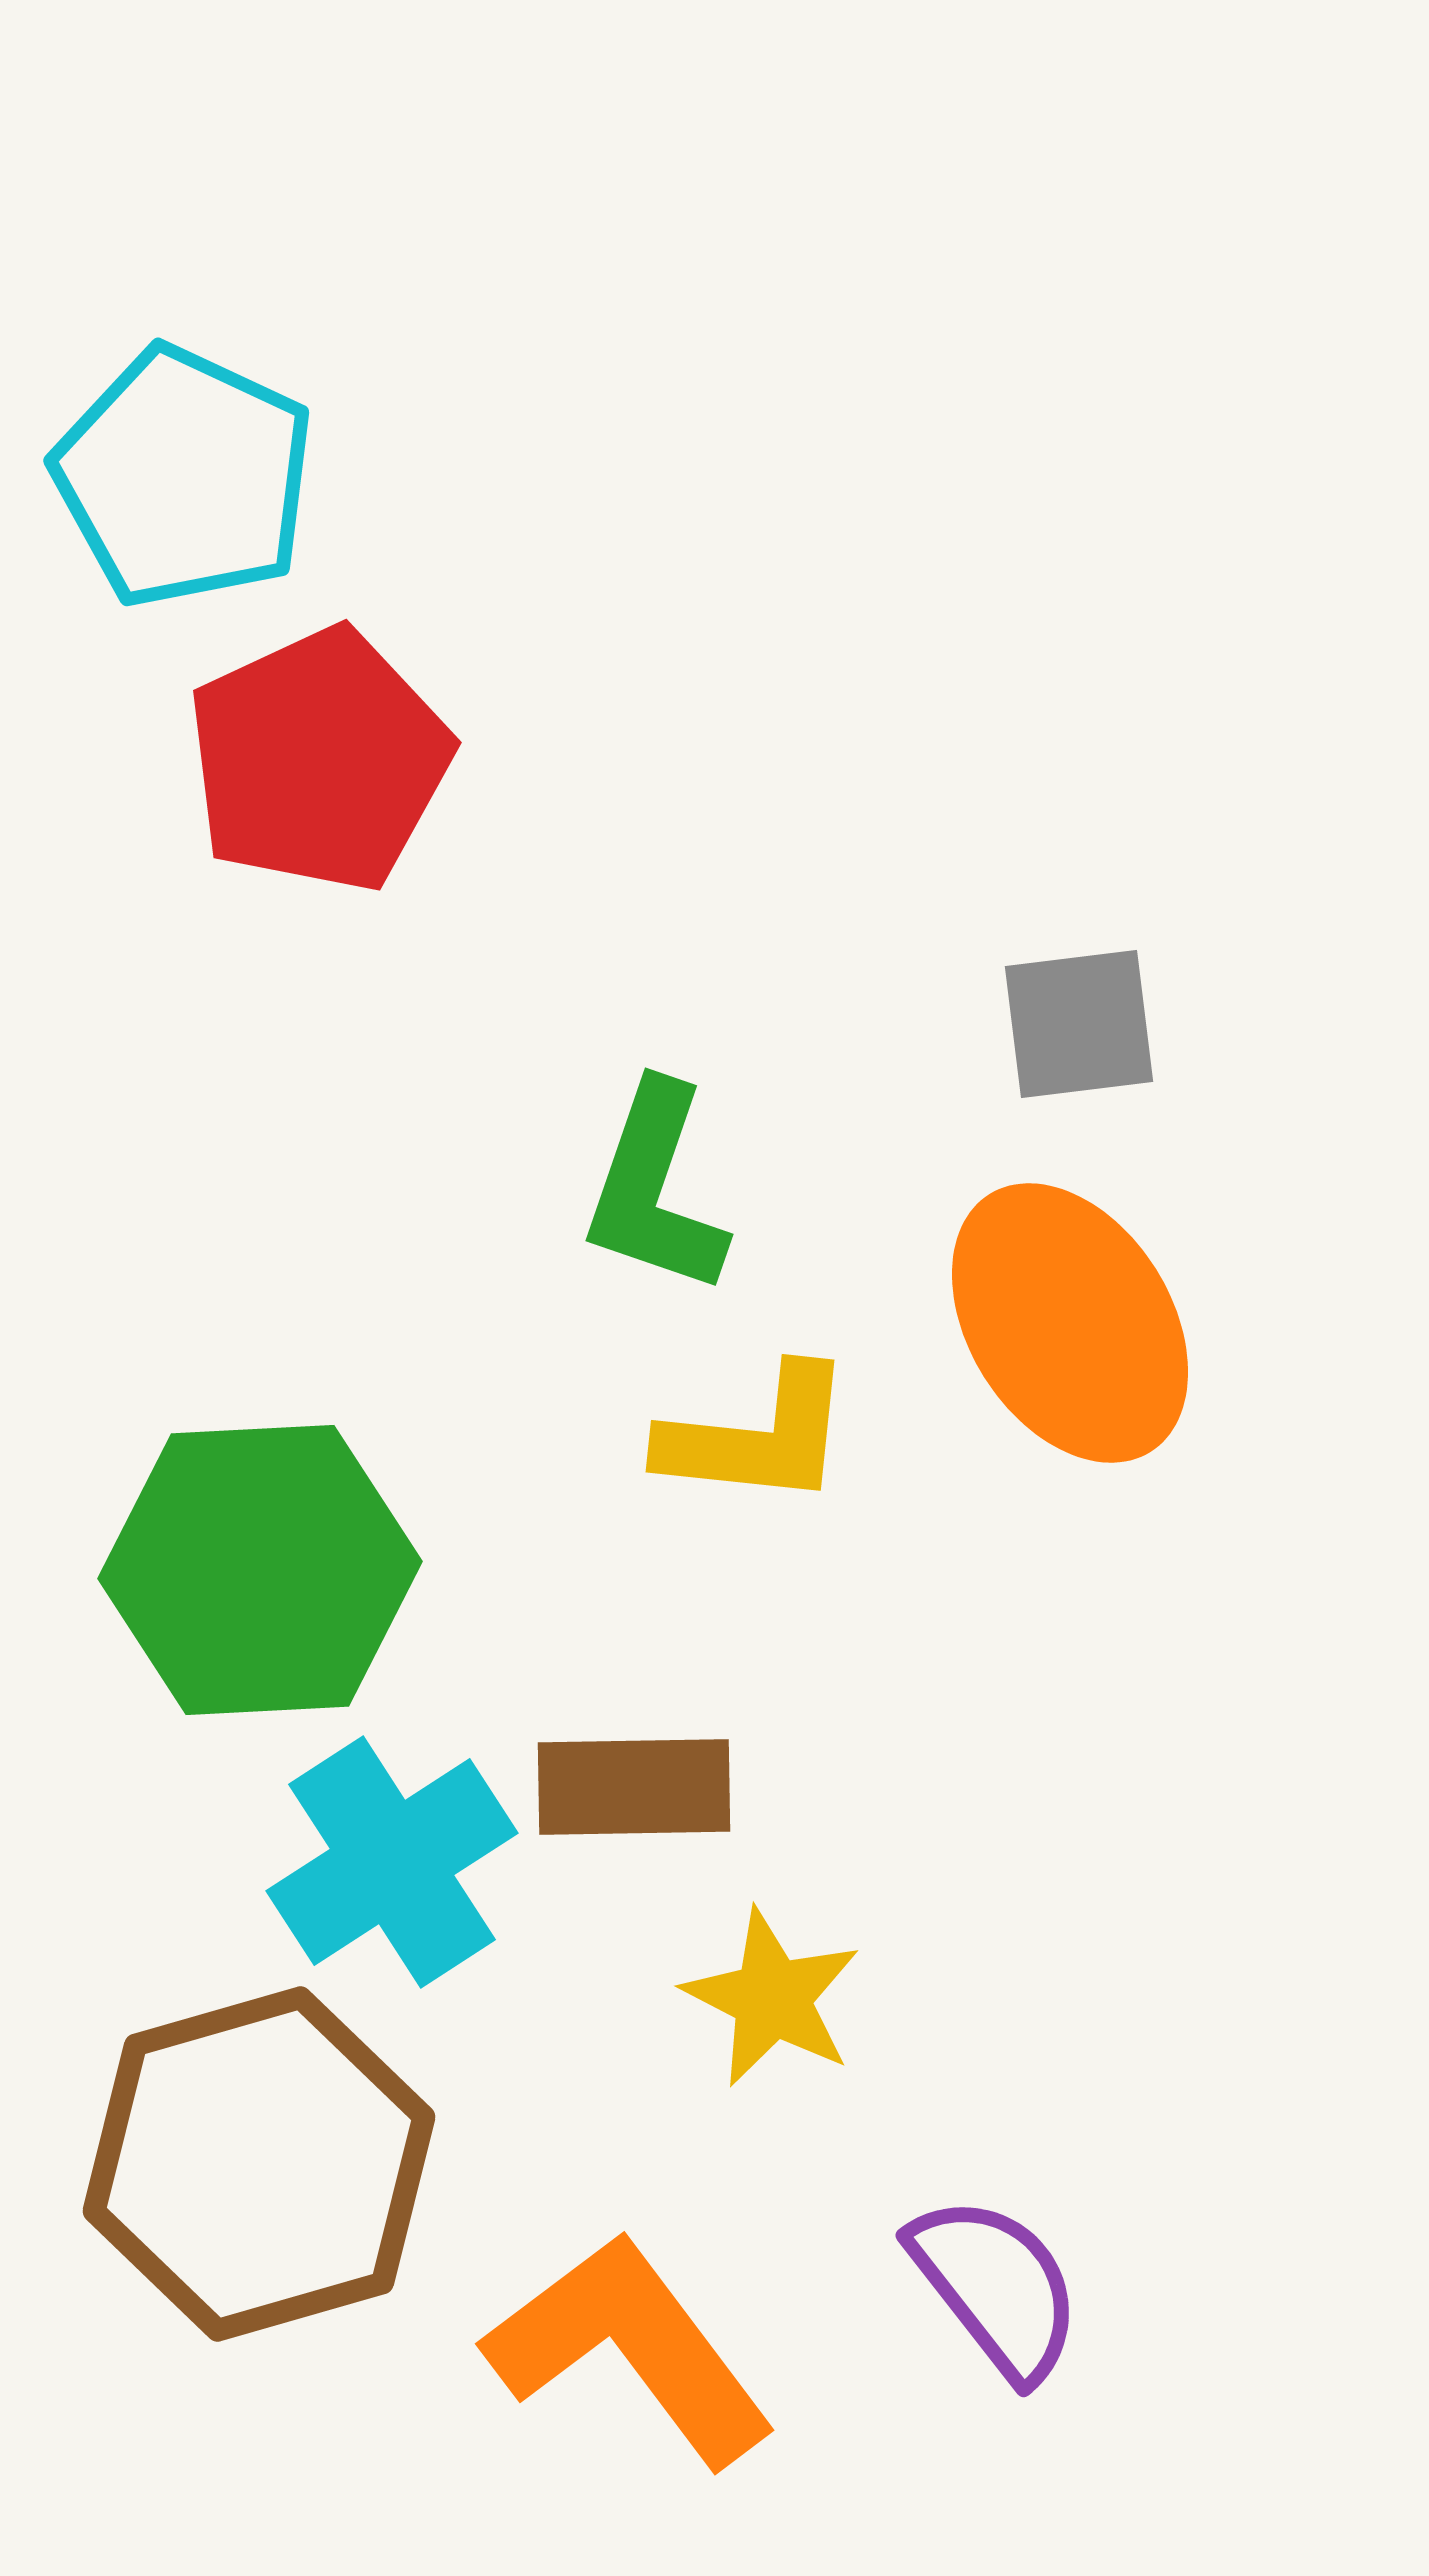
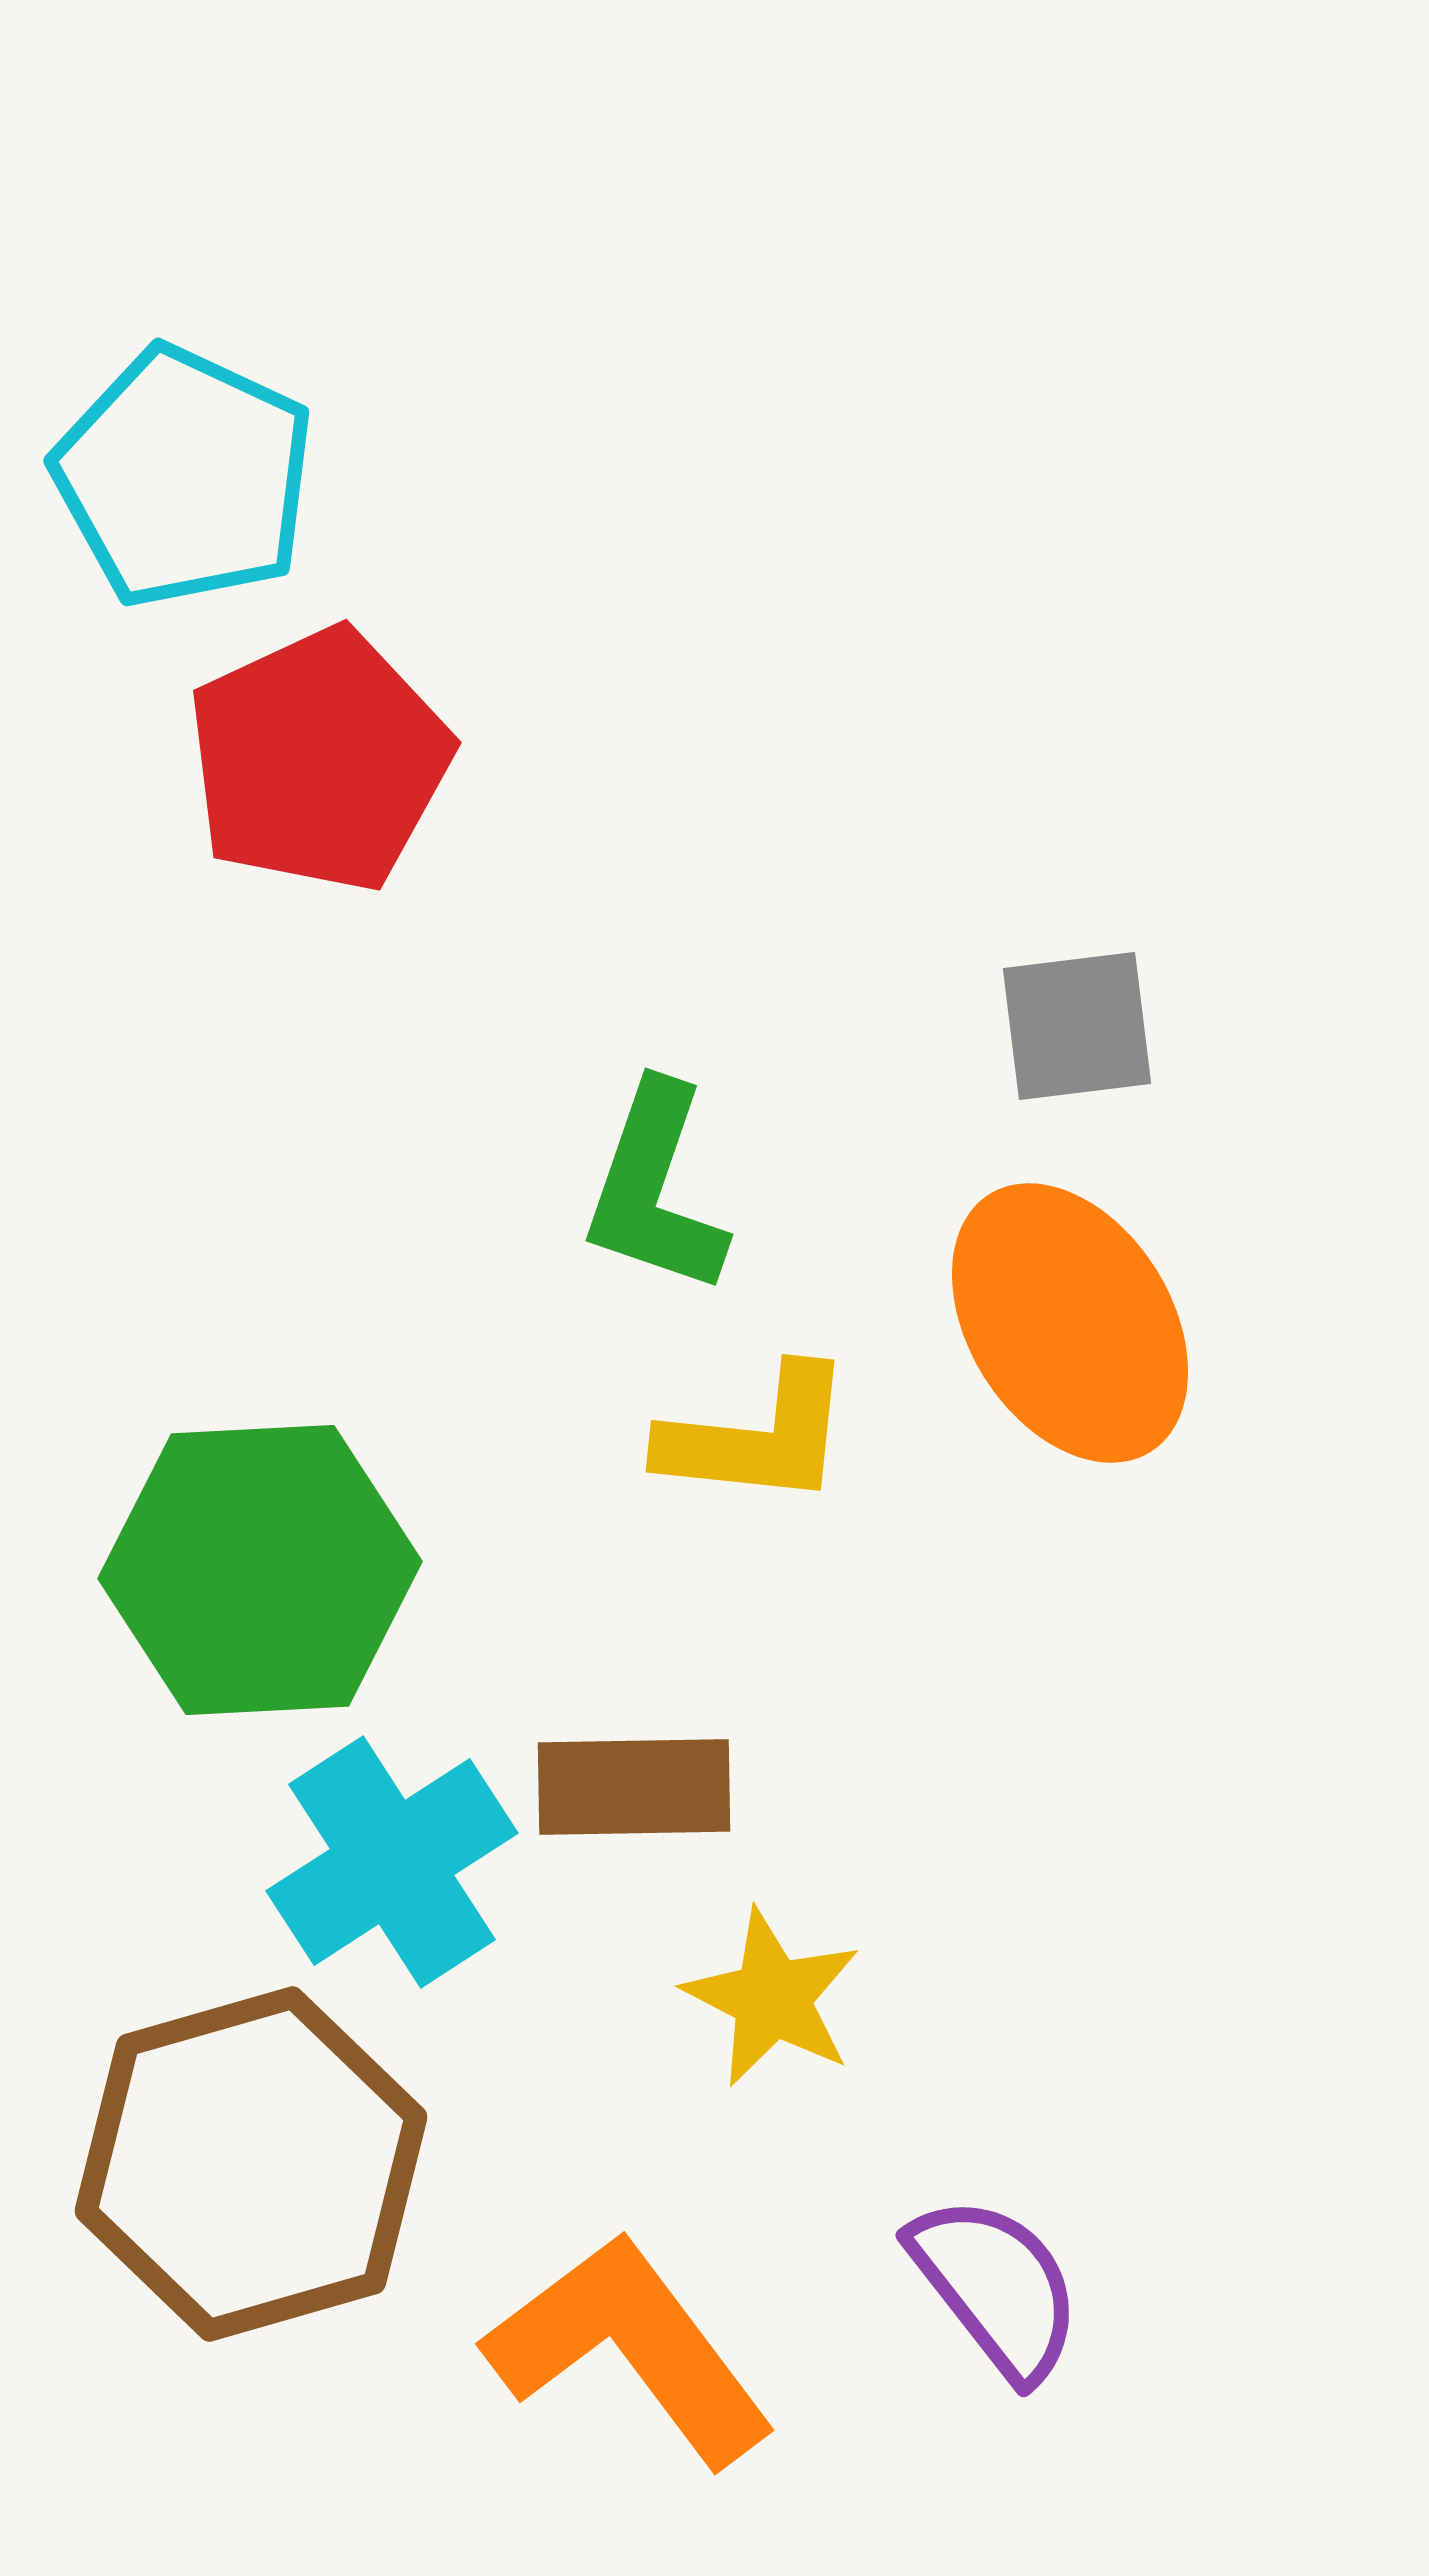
gray square: moved 2 px left, 2 px down
brown hexagon: moved 8 px left
